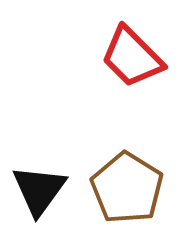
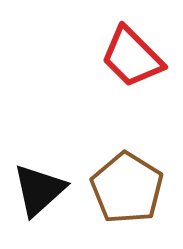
black triangle: rotated 12 degrees clockwise
